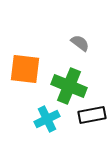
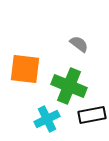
gray semicircle: moved 1 px left, 1 px down
